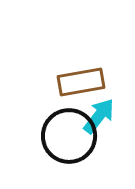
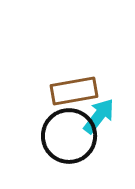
brown rectangle: moved 7 px left, 9 px down
